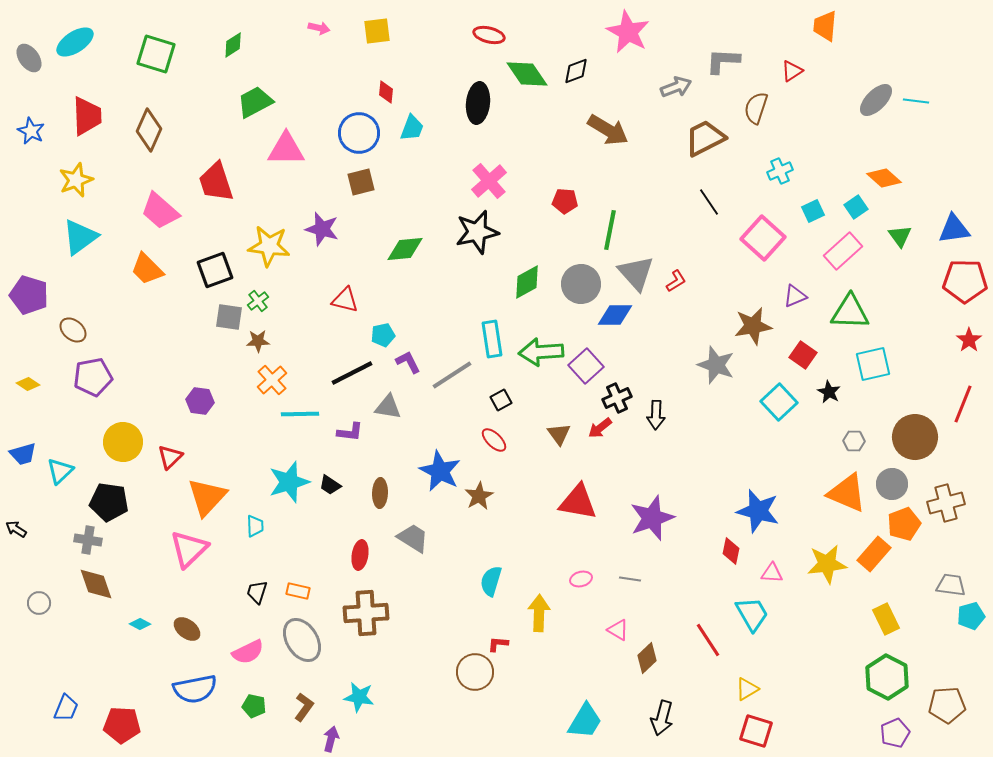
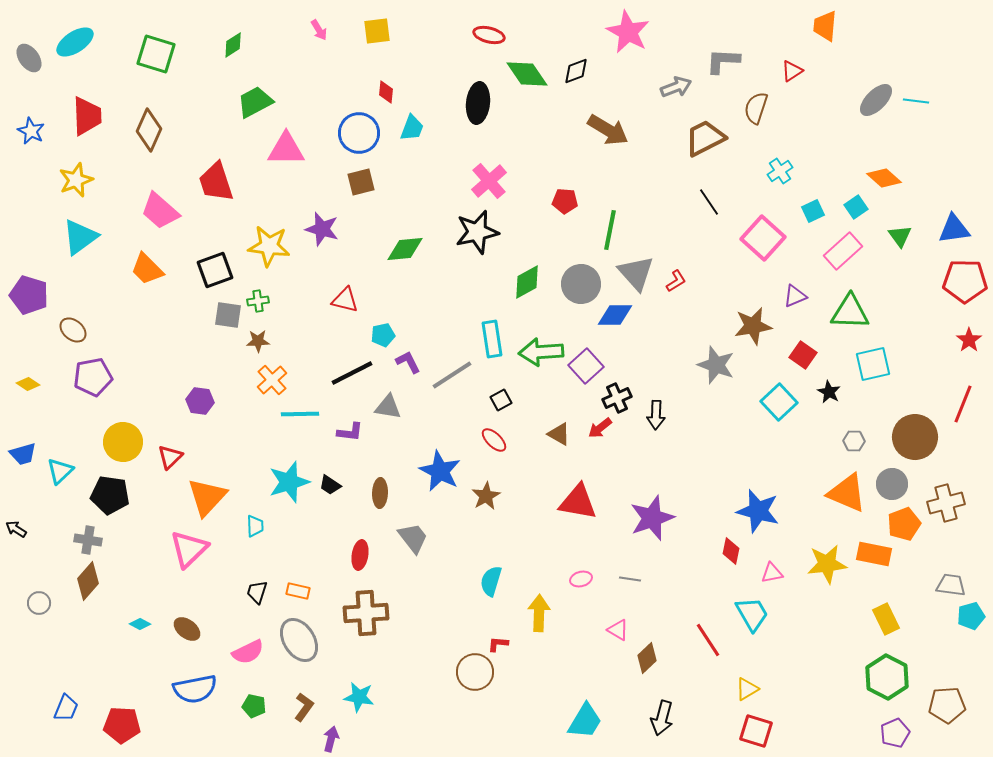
pink arrow at (319, 28): moved 2 px down; rotated 45 degrees clockwise
cyan cross at (780, 171): rotated 10 degrees counterclockwise
green cross at (258, 301): rotated 30 degrees clockwise
gray square at (229, 317): moved 1 px left, 2 px up
brown triangle at (559, 434): rotated 25 degrees counterclockwise
brown star at (479, 496): moved 7 px right
black pentagon at (109, 502): moved 1 px right, 7 px up
gray trapezoid at (413, 538): rotated 20 degrees clockwise
orange rectangle at (874, 554): rotated 60 degrees clockwise
pink triangle at (772, 573): rotated 15 degrees counterclockwise
brown diamond at (96, 584): moved 8 px left, 3 px up; rotated 60 degrees clockwise
gray ellipse at (302, 640): moved 3 px left
